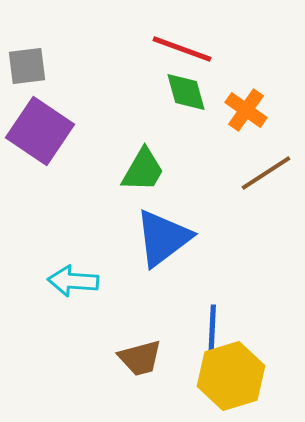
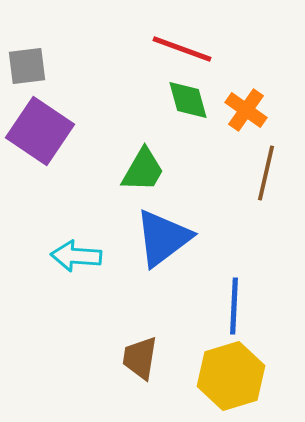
green diamond: moved 2 px right, 8 px down
brown line: rotated 44 degrees counterclockwise
cyan arrow: moved 3 px right, 25 px up
blue line: moved 22 px right, 27 px up
brown trapezoid: rotated 114 degrees clockwise
